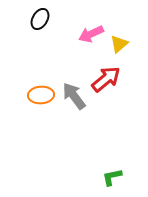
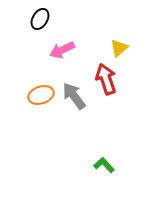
pink arrow: moved 29 px left, 16 px down
yellow triangle: moved 4 px down
red arrow: rotated 68 degrees counterclockwise
orange ellipse: rotated 15 degrees counterclockwise
green L-shape: moved 8 px left, 12 px up; rotated 60 degrees clockwise
